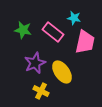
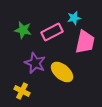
cyan star: rotated 24 degrees counterclockwise
pink rectangle: moved 1 px left; rotated 65 degrees counterclockwise
purple star: rotated 25 degrees counterclockwise
yellow ellipse: rotated 15 degrees counterclockwise
yellow cross: moved 19 px left
